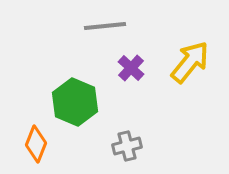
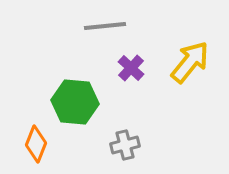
green hexagon: rotated 18 degrees counterclockwise
gray cross: moved 2 px left, 1 px up
